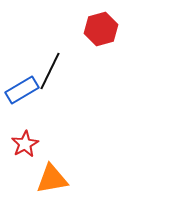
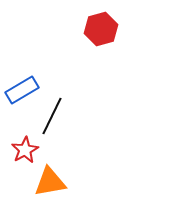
black line: moved 2 px right, 45 px down
red star: moved 6 px down
orange triangle: moved 2 px left, 3 px down
